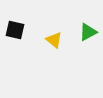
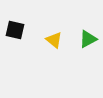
green triangle: moved 7 px down
